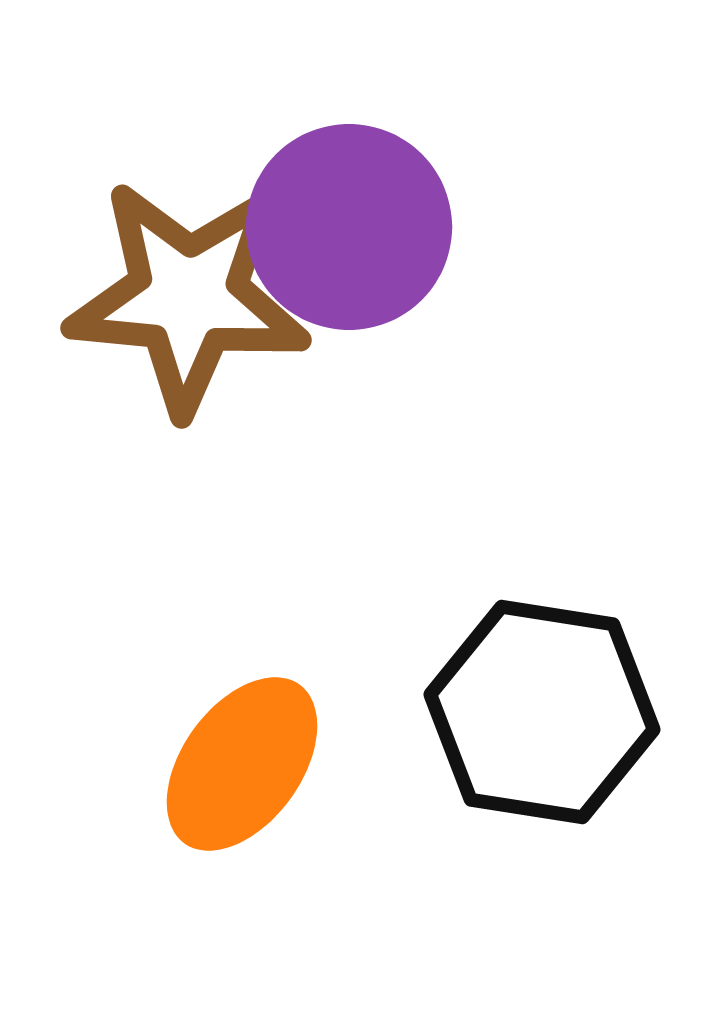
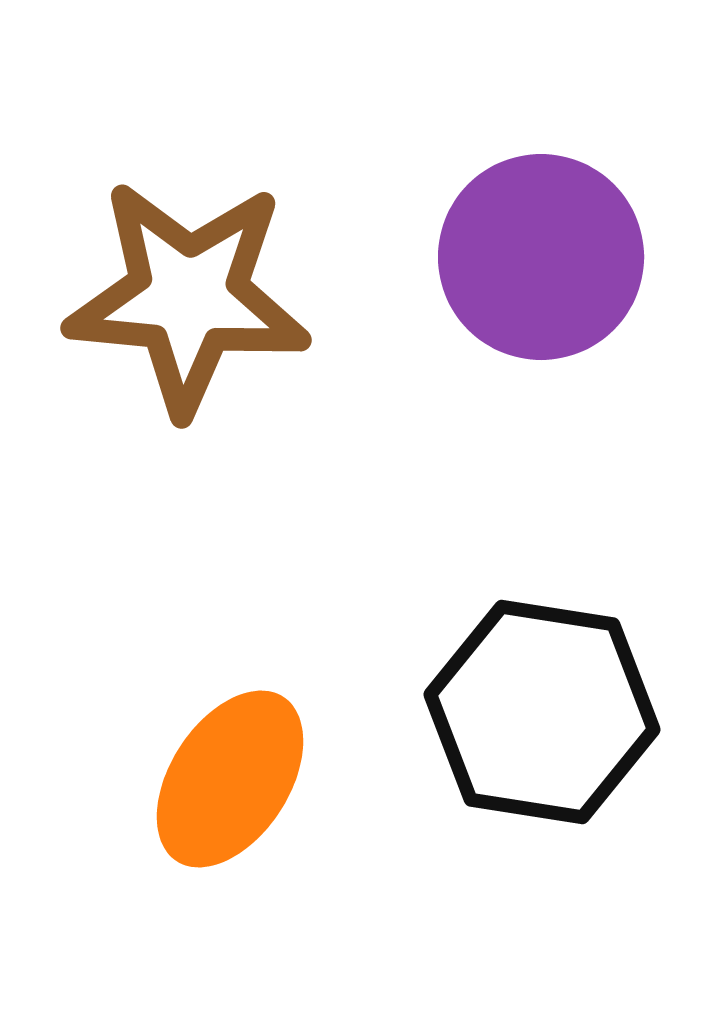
purple circle: moved 192 px right, 30 px down
orange ellipse: moved 12 px left, 15 px down; rotated 3 degrees counterclockwise
